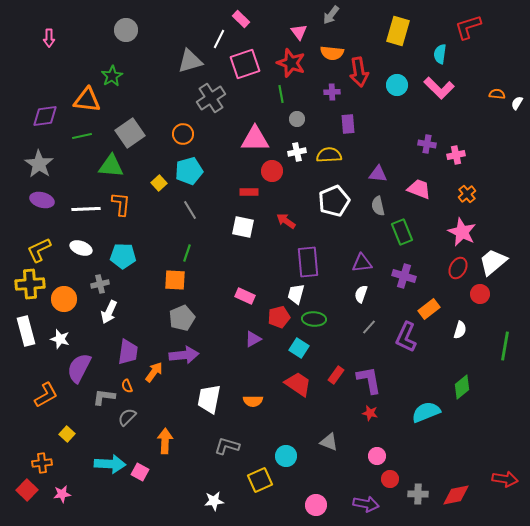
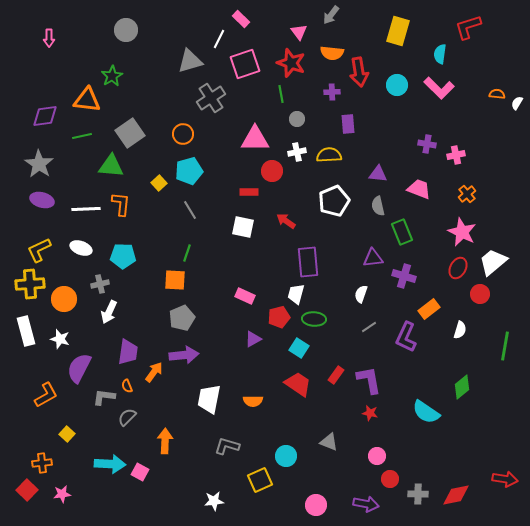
purple triangle at (362, 263): moved 11 px right, 5 px up
gray line at (369, 327): rotated 14 degrees clockwise
cyan semicircle at (426, 412): rotated 124 degrees counterclockwise
